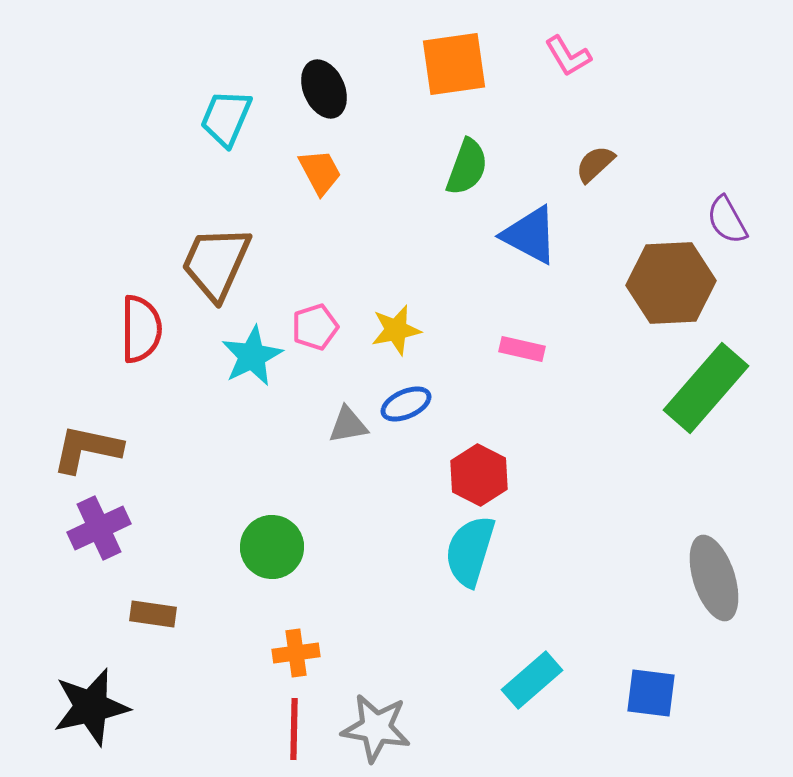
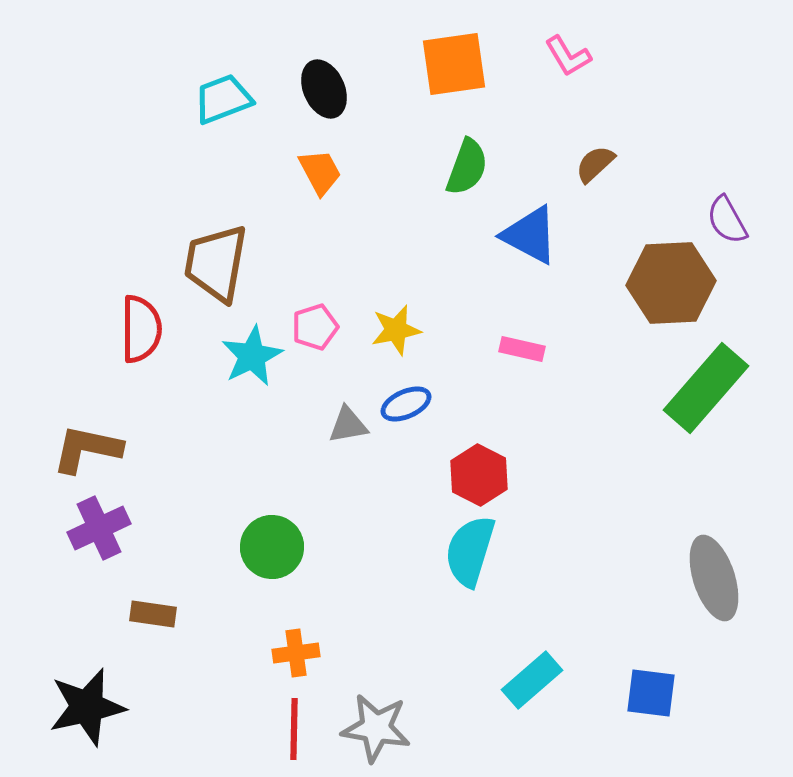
cyan trapezoid: moved 3 px left, 19 px up; rotated 46 degrees clockwise
brown trapezoid: rotated 14 degrees counterclockwise
black star: moved 4 px left
